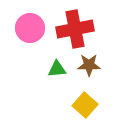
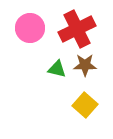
red cross: moved 2 px right; rotated 15 degrees counterclockwise
brown star: moved 4 px left
green triangle: rotated 18 degrees clockwise
